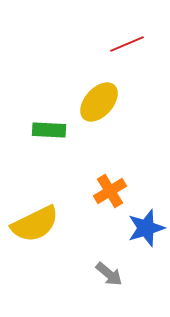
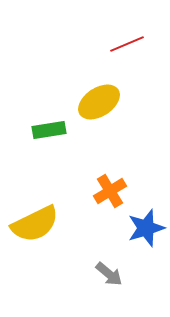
yellow ellipse: rotated 15 degrees clockwise
green rectangle: rotated 12 degrees counterclockwise
